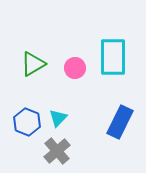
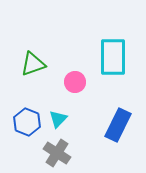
green triangle: rotated 12 degrees clockwise
pink circle: moved 14 px down
cyan triangle: moved 1 px down
blue rectangle: moved 2 px left, 3 px down
gray cross: moved 2 px down; rotated 16 degrees counterclockwise
